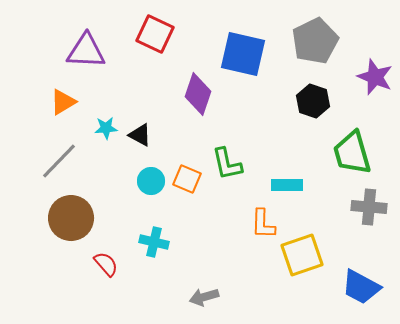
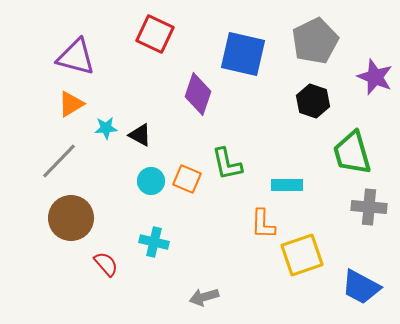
purple triangle: moved 10 px left, 6 px down; rotated 12 degrees clockwise
orange triangle: moved 8 px right, 2 px down
